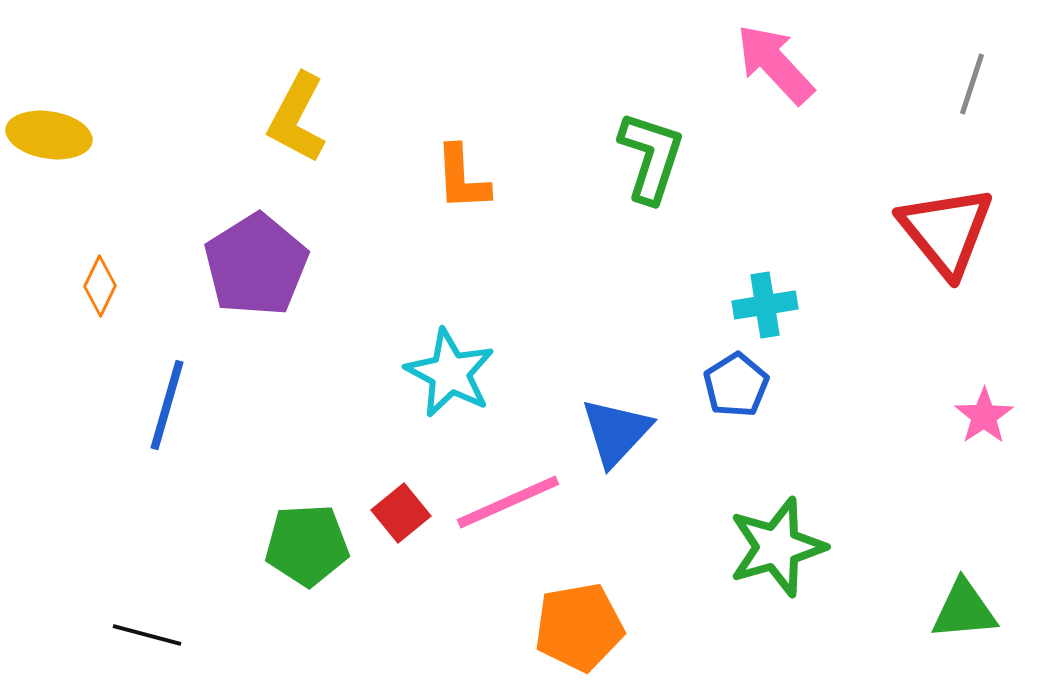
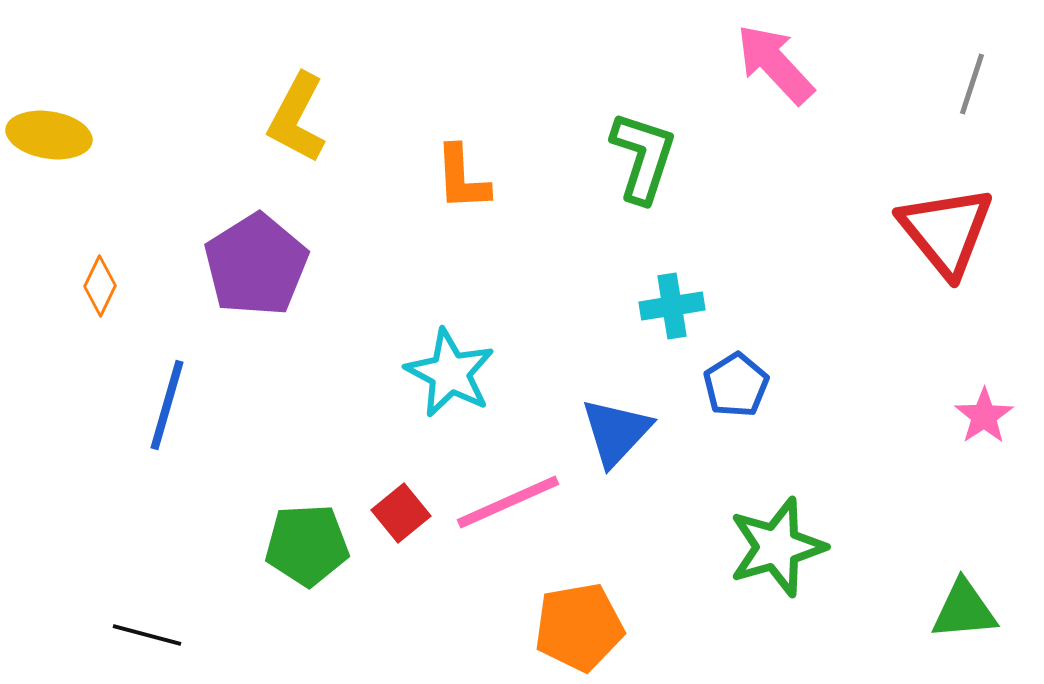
green L-shape: moved 8 px left
cyan cross: moved 93 px left, 1 px down
